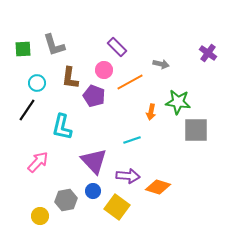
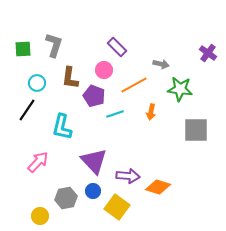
gray L-shape: rotated 145 degrees counterclockwise
orange line: moved 4 px right, 3 px down
green star: moved 2 px right, 13 px up
cyan line: moved 17 px left, 26 px up
gray hexagon: moved 2 px up
